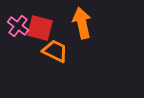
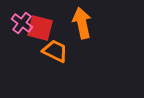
pink cross: moved 4 px right, 3 px up
